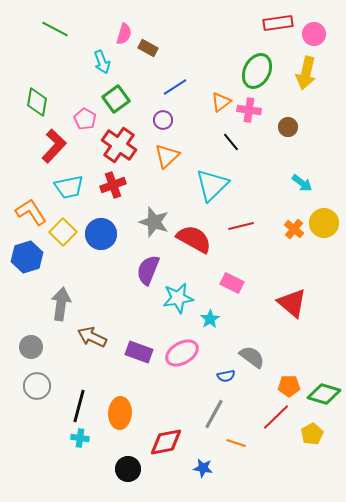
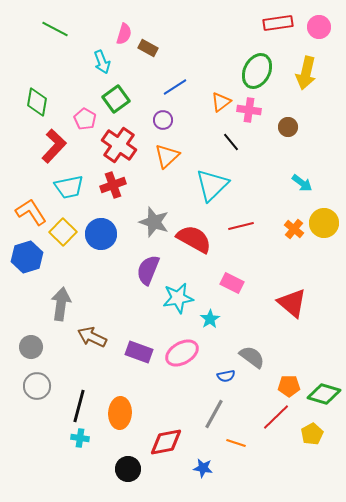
pink circle at (314, 34): moved 5 px right, 7 px up
